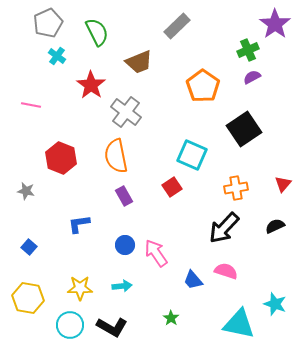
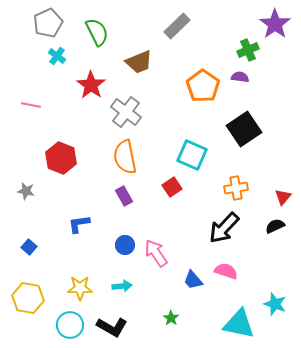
purple semicircle: moved 12 px left; rotated 36 degrees clockwise
orange semicircle: moved 9 px right, 1 px down
red triangle: moved 13 px down
